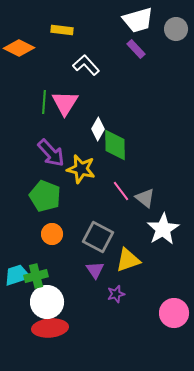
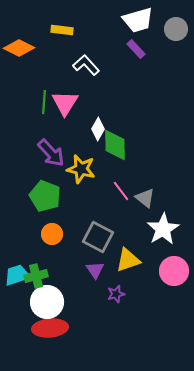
pink circle: moved 42 px up
